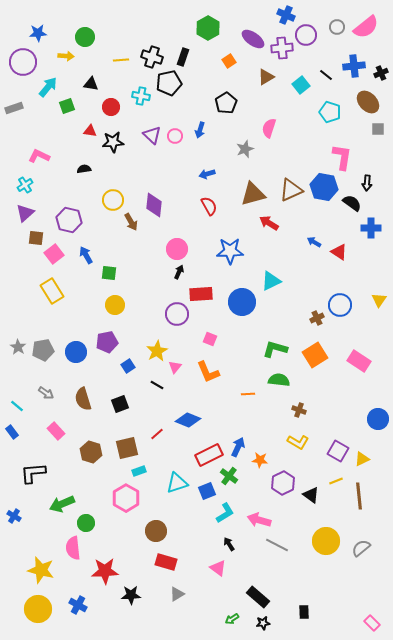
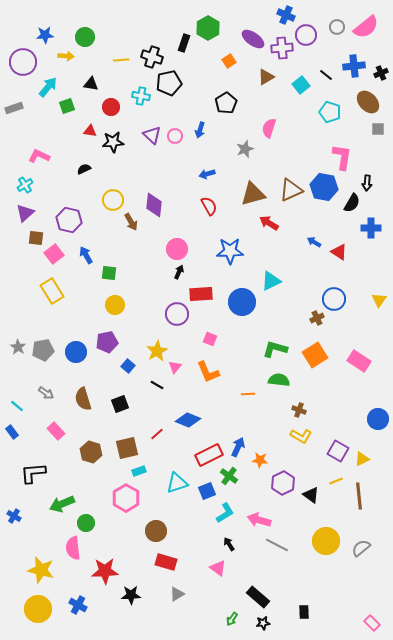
blue star at (38, 33): moved 7 px right, 2 px down
black rectangle at (183, 57): moved 1 px right, 14 px up
black semicircle at (84, 169): rotated 16 degrees counterclockwise
black semicircle at (352, 203): rotated 84 degrees clockwise
blue circle at (340, 305): moved 6 px left, 6 px up
blue square at (128, 366): rotated 16 degrees counterclockwise
yellow L-shape at (298, 442): moved 3 px right, 6 px up
green arrow at (232, 619): rotated 24 degrees counterclockwise
